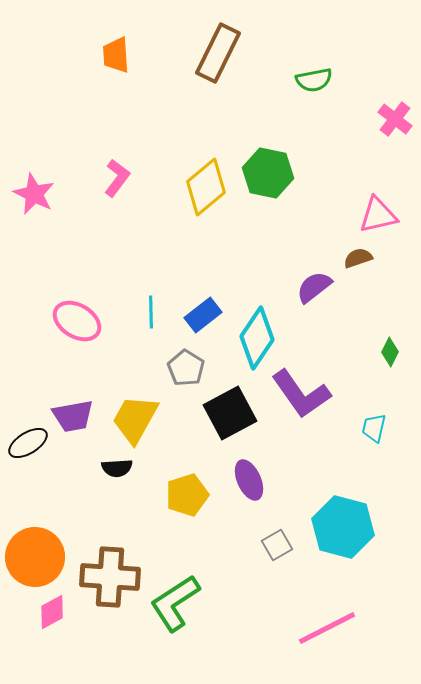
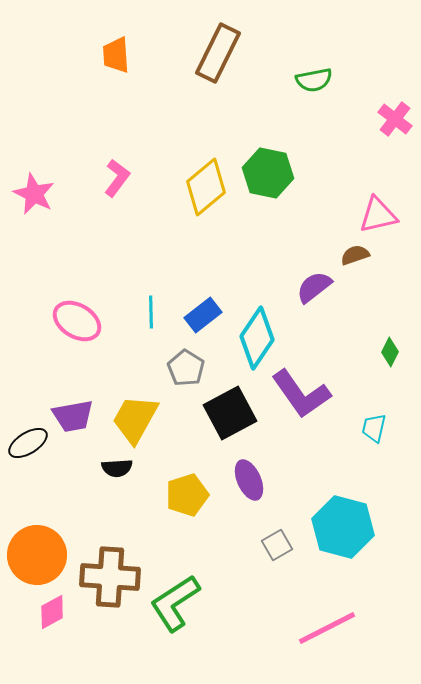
brown semicircle: moved 3 px left, 3 px up
orange circle: moved 2 px right, 2 px up
